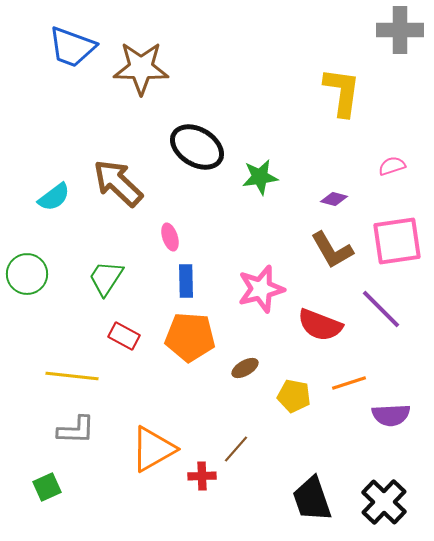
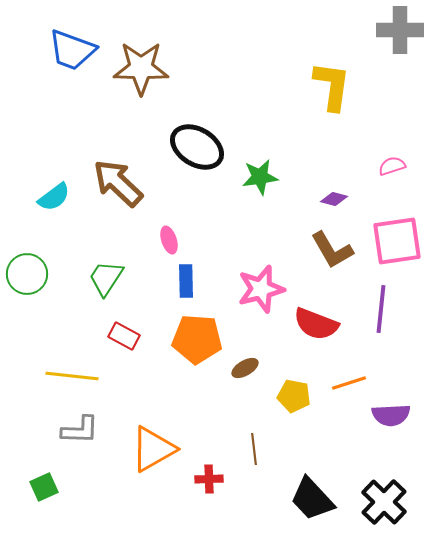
blue trapezoid: moved 3 px down
yellow L-shape: moved 10 px left, 6 px up
pink ellipse: moved 1 px left, 3 px down
purple line: rotated 51 degrees clockwise
red semicircle: moved 4 px left, 1 px up
orange pentagon: moved 7 px right, 2 px down
gray L-shape: moved 4 px right
brown line: moved 18 px right; rotated 48 degrees counterclockwise
red cross: moved 7 px right, 3 px down
green square: moved 3 px left
black trapezoid: rotated 24 degrees counterclockwise
